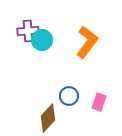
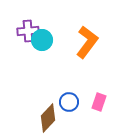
blue circle: moved 6 px down
